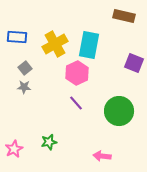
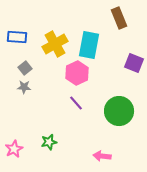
brown rectangle: moved 5 px left, 2 px down; rotated 55 degrees clockwise
